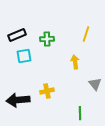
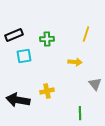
black rectangle: moved 3 px left
yellow arrow: rotated 104 degrees clockwise
black arrow: rotated 15 degrees clockwise
